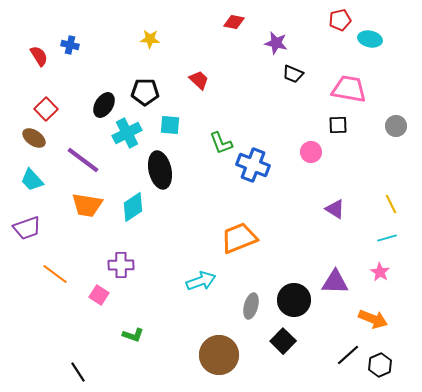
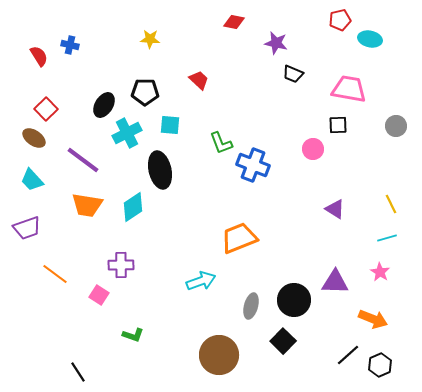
pink circle at (311, 152): moved 2 px right, 3 px up
